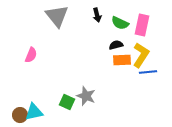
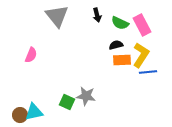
pink rectangle: rotated 40 degrees counterclockwise
gray star: rotated 12 degrees counterclockwise
